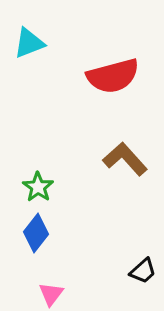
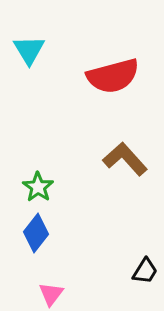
cyan triangle: moved 7 px down; rotated 40 degrees counterclockwise
black trapezoid: moved 2 px right; rotated 16 degrees counterclockwise
